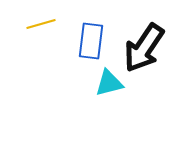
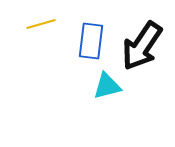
black arrow: moved 2 px left, 2 px up
cyan triangle: moved 2 px left, 3 px down
